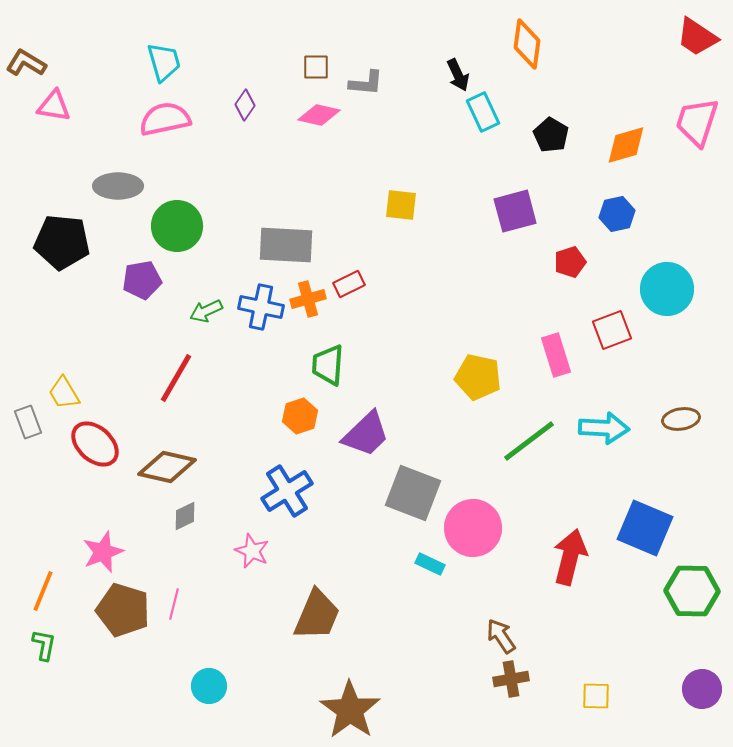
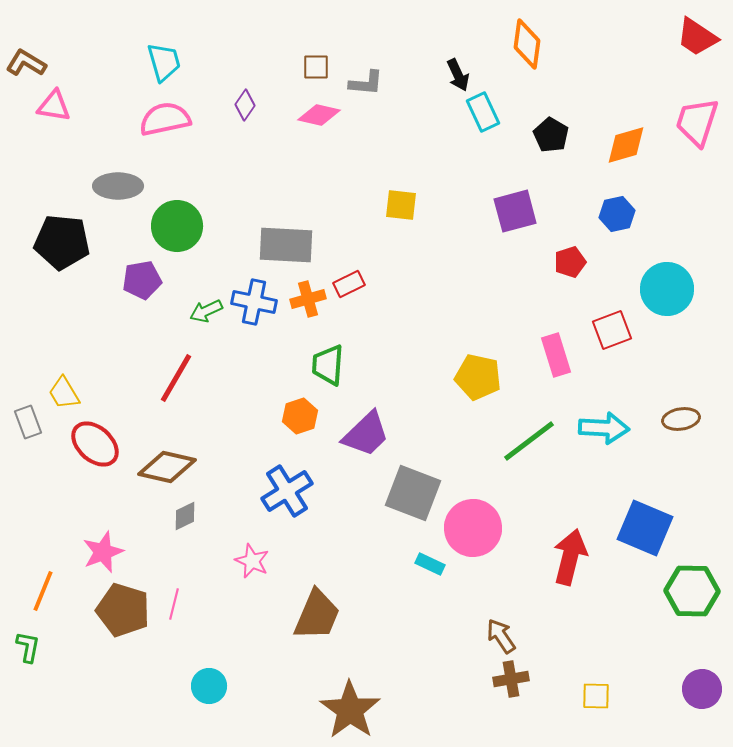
blue cross at (261, 307): moved 7 px left, 5 px up
pink star at (252, 551): moved 10 px down
green L-shape at (44, 645): moved 16 px left, 2 px down
